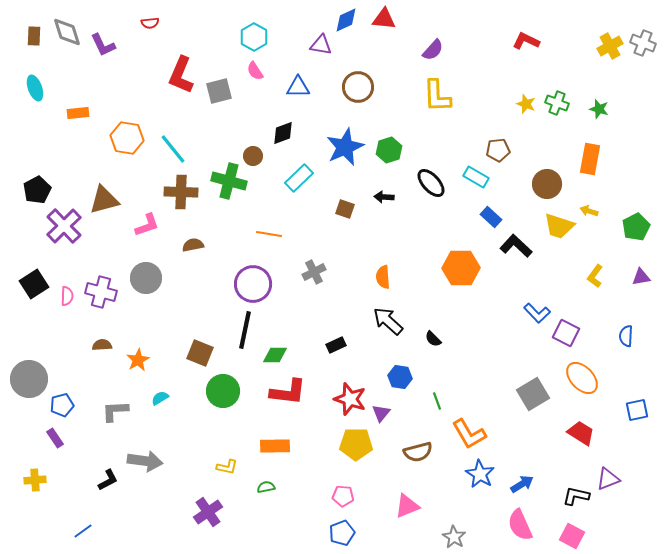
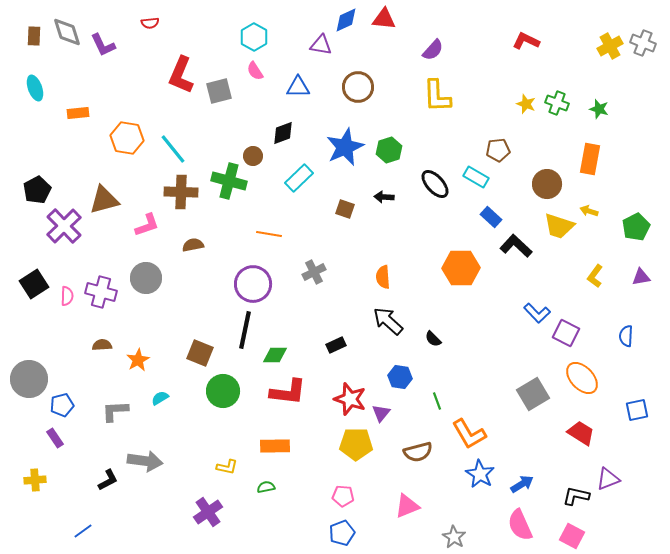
black ellipse at (431, 183): moved 4 px right, 1 px down
